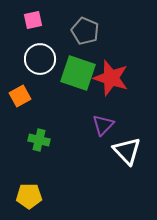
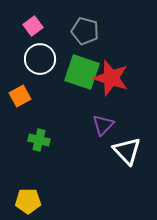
pink square: moved 6 px down; rotated 24 degrees counterclockwise
gray pentagon: rotated 8 degrees counterclockwise
green square: moved 4 px right, 1 px up
yellow pentagon: moved 1 px left, 5 px down
